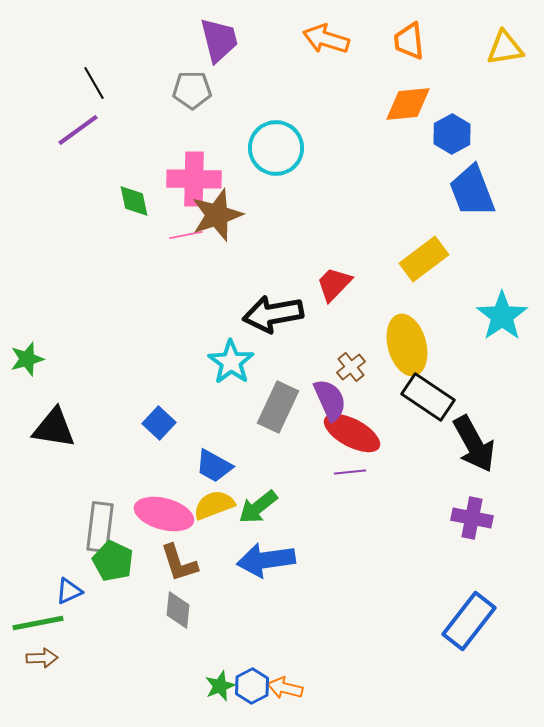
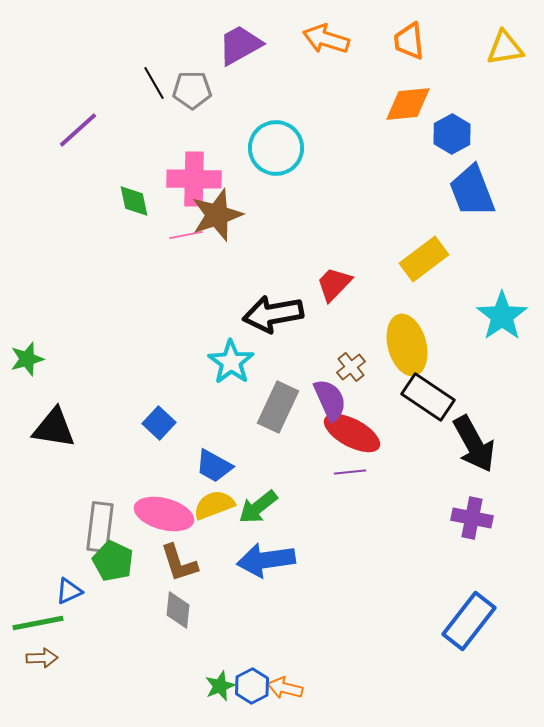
purple trapezoid at (219, 40): moved 21 px right, 5 px down; rotated 105 degrees counterclockwise
black line at (94, 83): moved 60 px right
purple line at (78, 130): rotated 6 degrees counterclockwise
